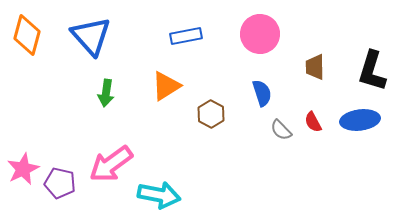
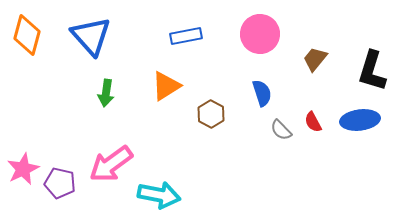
brown trapezoid: moved 8 px up; rotated 40 degrees clockwise
